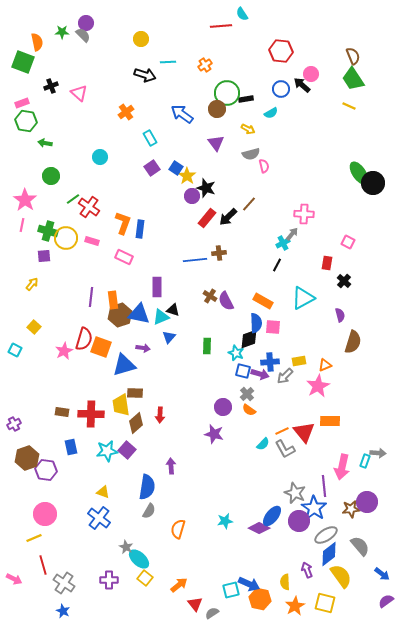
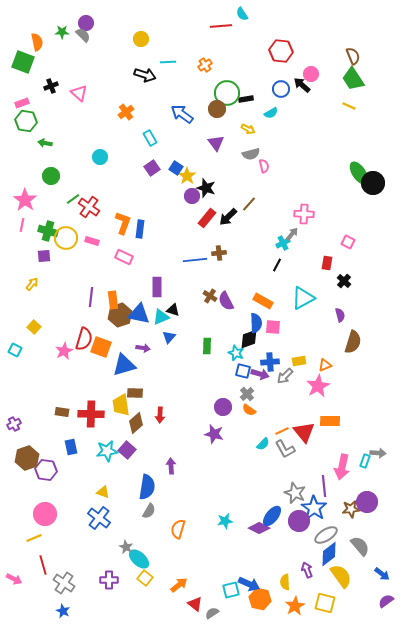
red triangle at (195, 604): rotated 14 degrees counterclockwise
